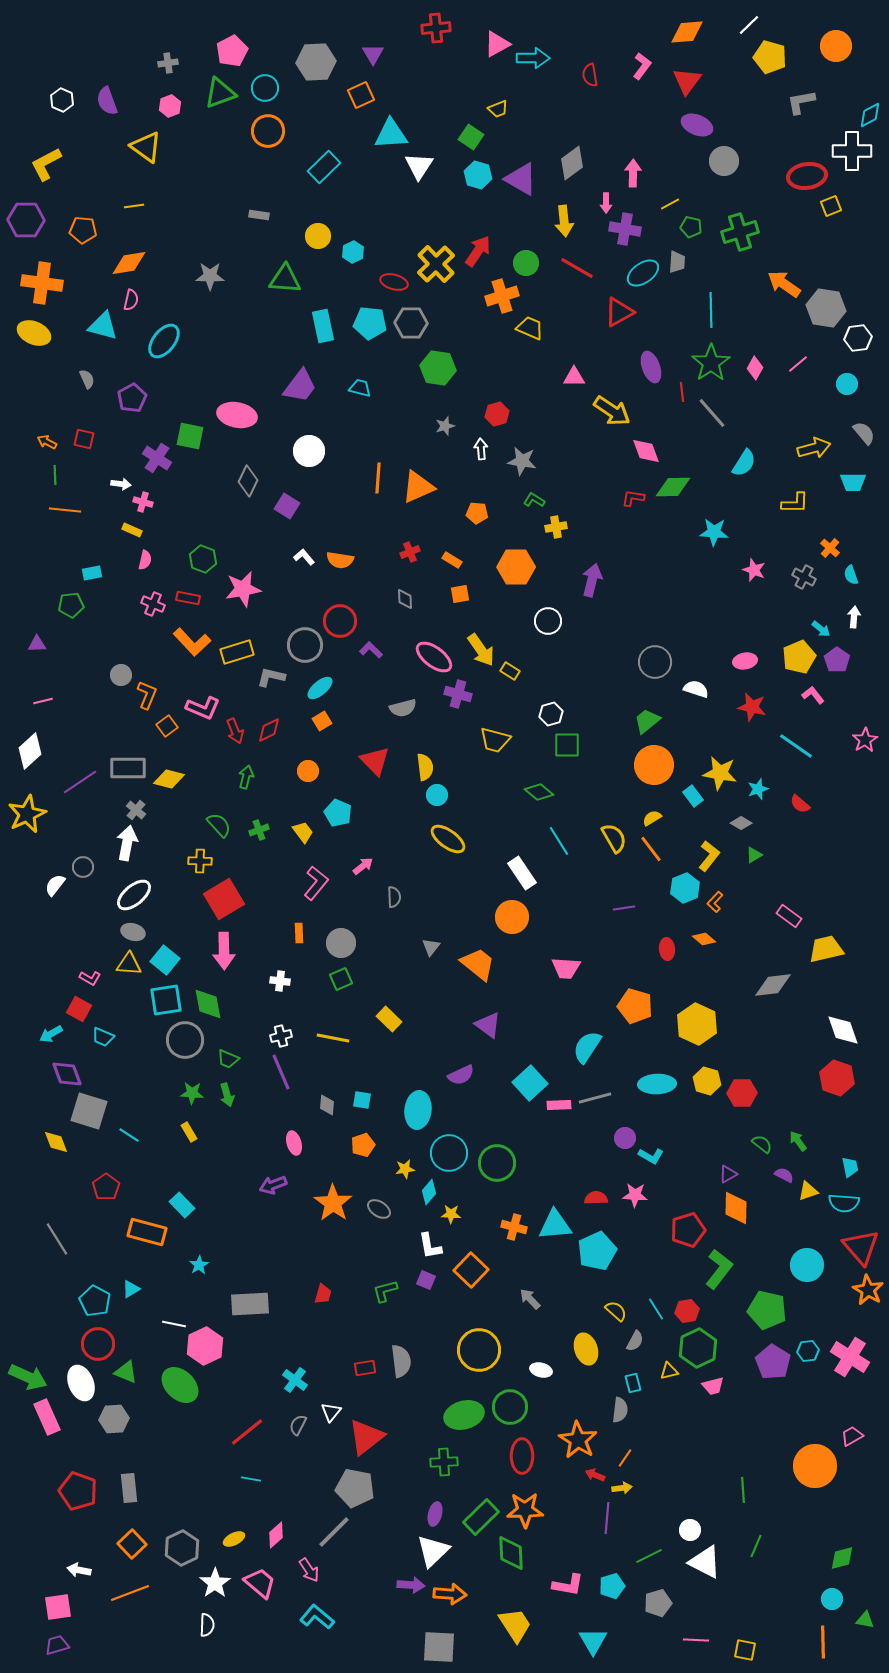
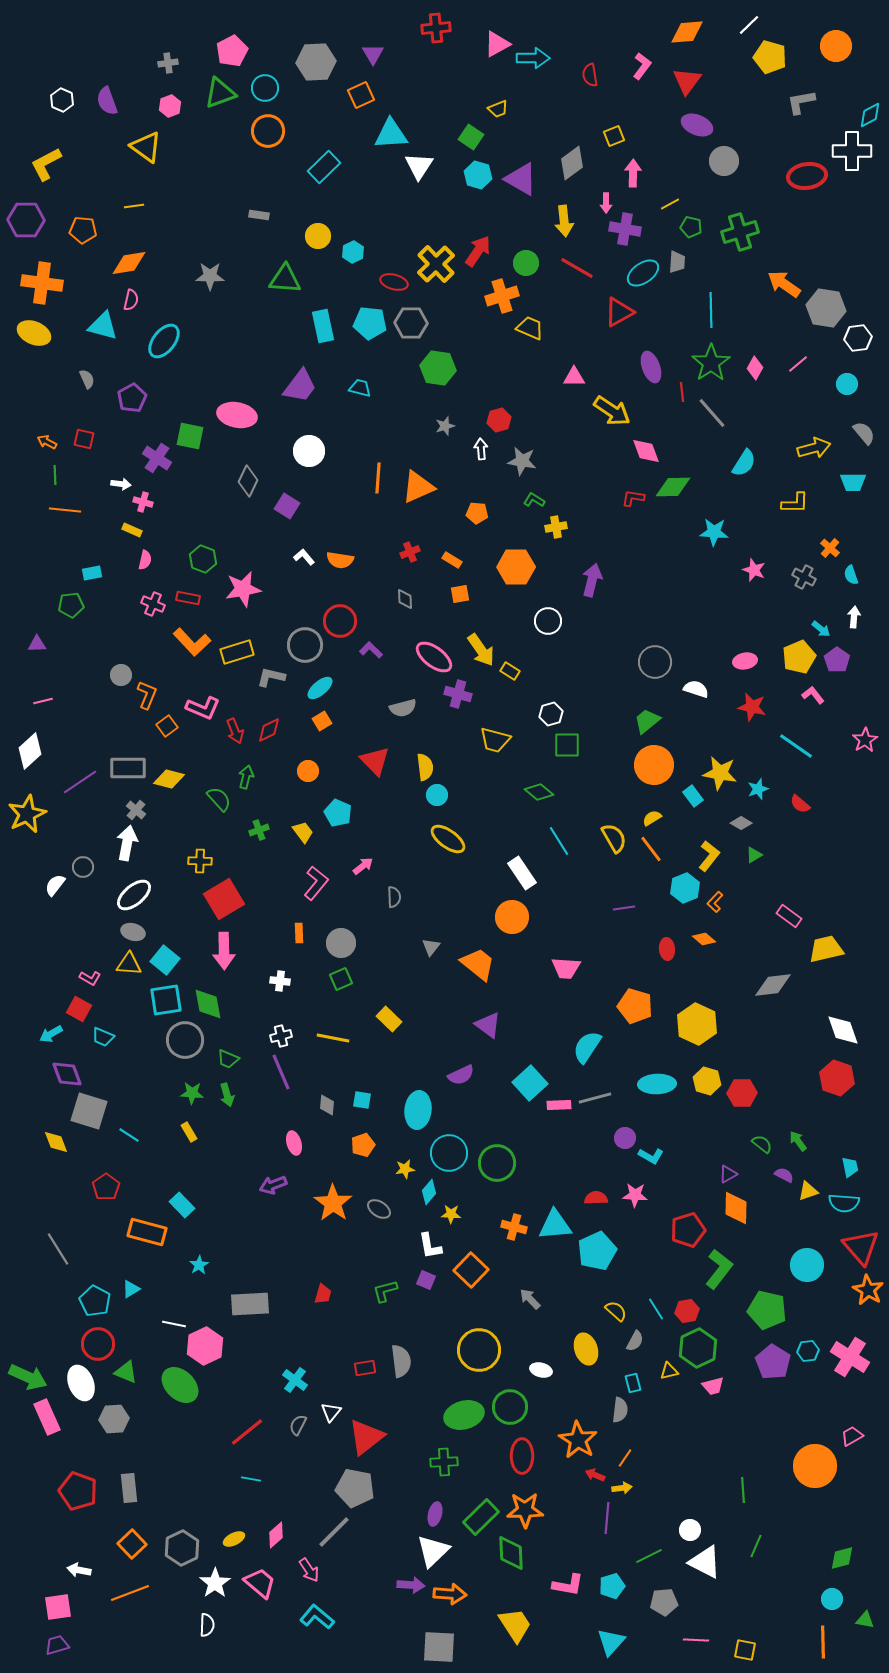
yellow square at (831, 206): moved 217 px left, 70 px up
red hexagon at (497, 414): moved 2 px right, 6 px down
green semicircle at (219, 825): moved 26 px up
gray line at (57, 1239): moved 1 px right, 10 px down
gray pentagon at (658, 1603): moved 6 px right, 1 px up; rotated 12 degrees clockwise
cyan triangle at (593, 1641): moved 18 px right, 1 px down; rotated 12 degrees clockwise
